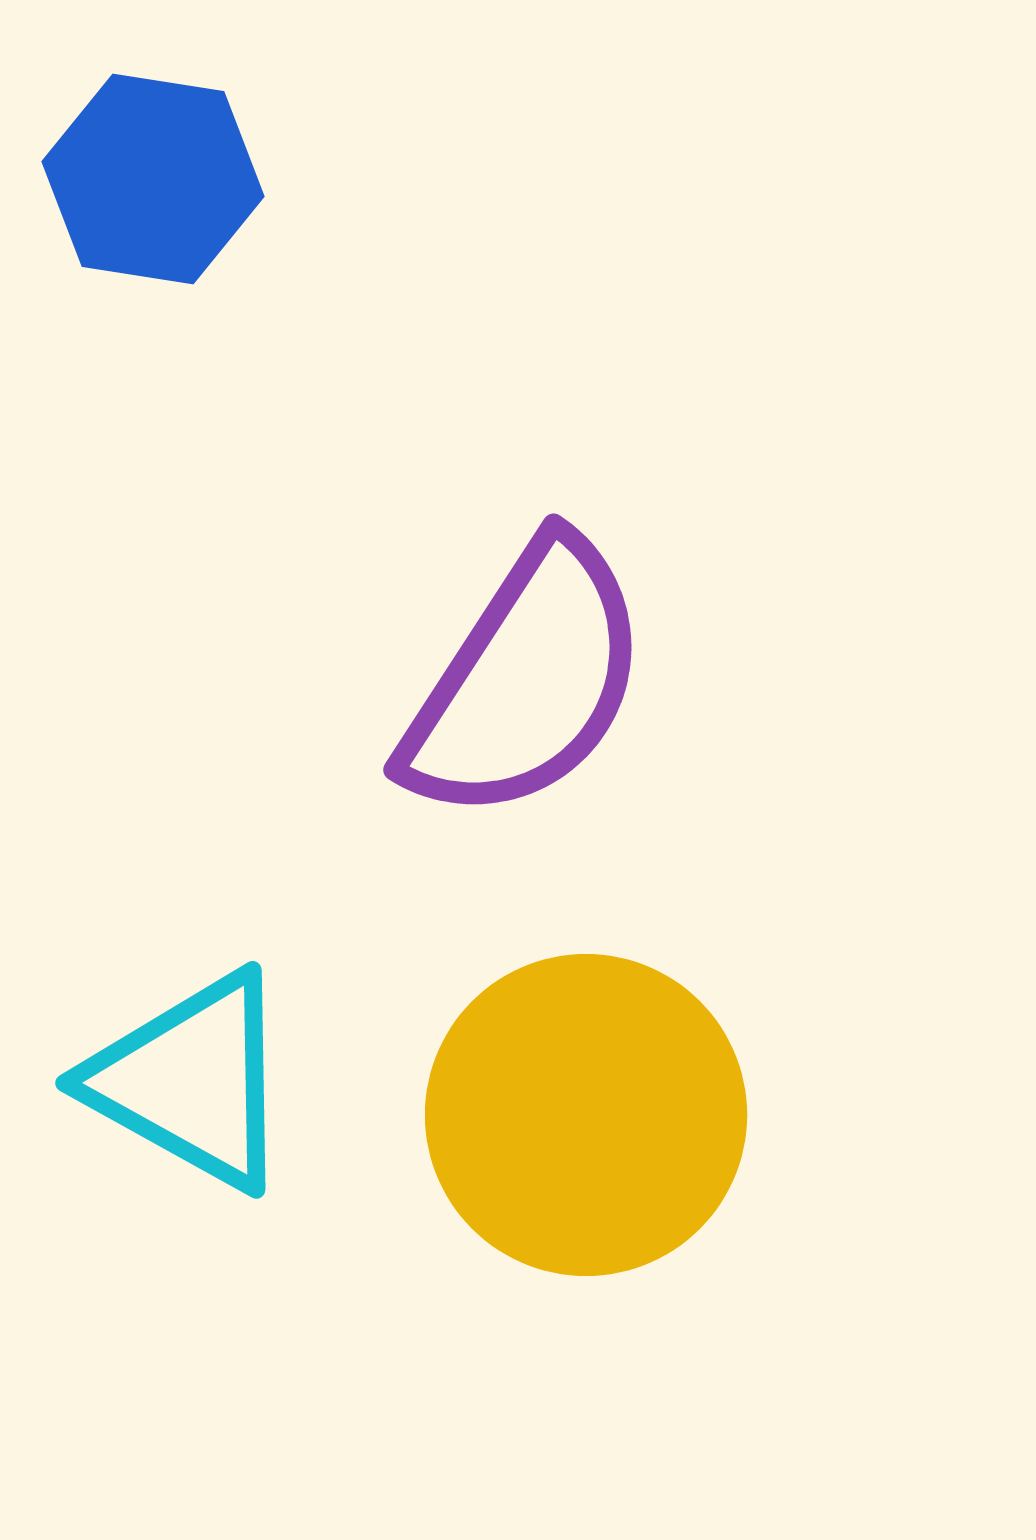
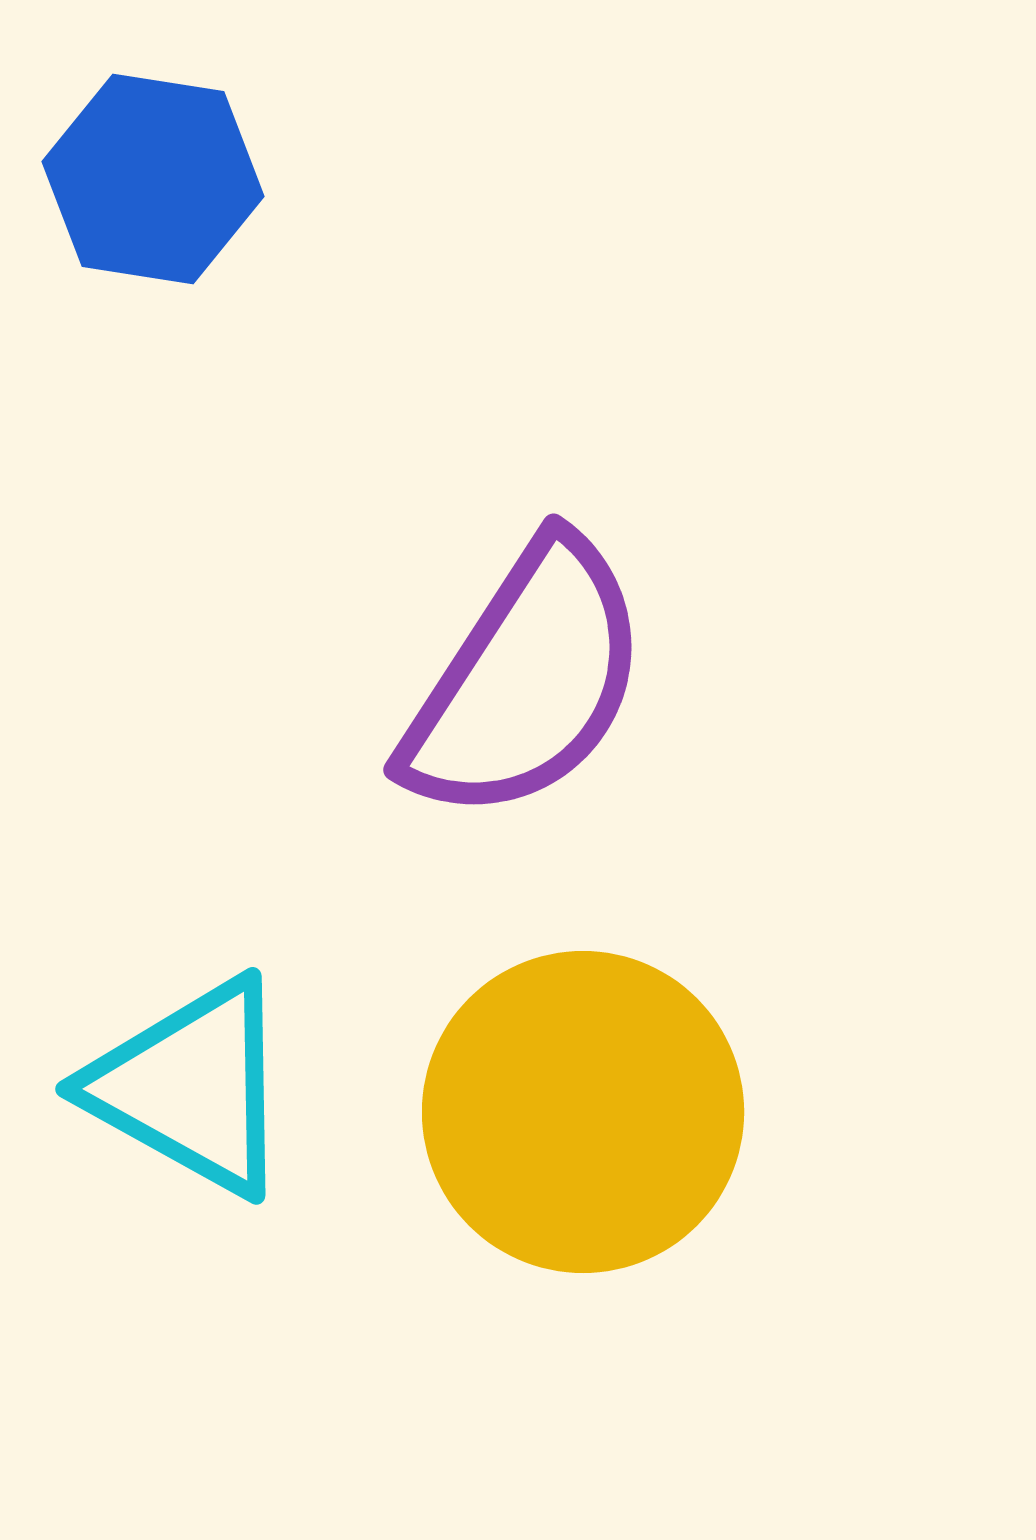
cyan triangle: moved 6 px down
yellow circle: moved 3 px left, 3 px up
